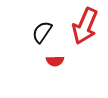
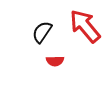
red arrow: rotated 117 degrees clockwise
